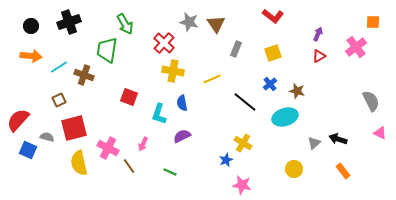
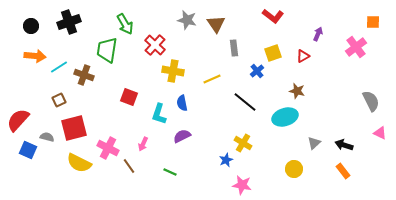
gray star at (189, 22): moved 2 px left, 2 px up
red cross at (164, 43): moved 9 px left, 2 px down
gray rectangle at (236, 49): moved 2 px left, 1 px up; rotated 28 degrees counterclockwise
orange arrow at (31, 56): moved 4 px right
red triangle at (319, 56): moved 16 px left
blue cross at (270, 84): moved 13 px left, 13 px up
black arrow at (338, 139): moved 6 px right, 6 px down
yellow semicircle at (79, 163): rotated 50 degrees counterclockwise
